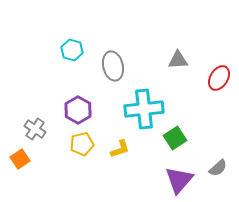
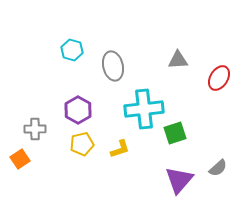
gray cross: rotated 35 degrees counterclockwise
green square: moved 5 px up; rotated 15 degrees clockwise
